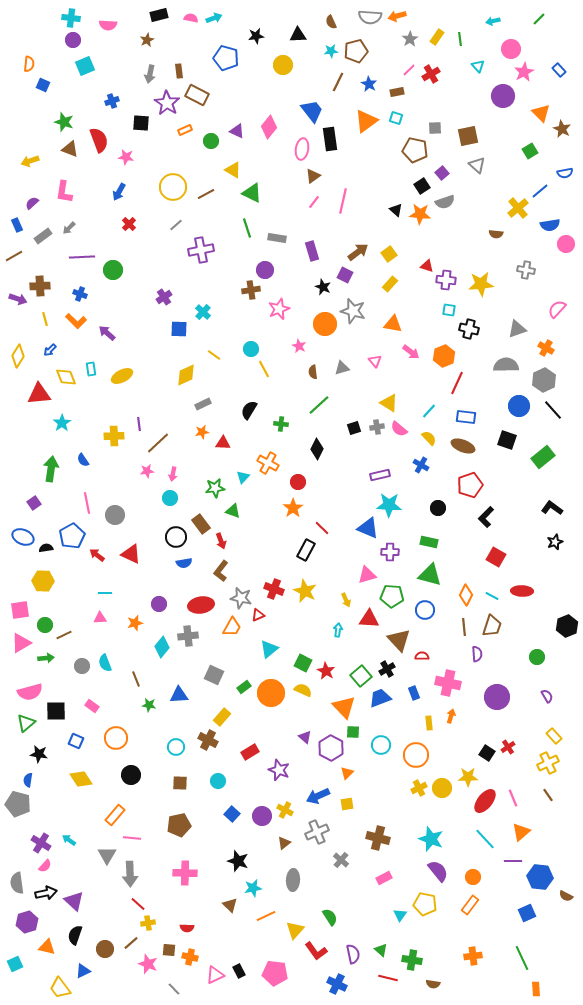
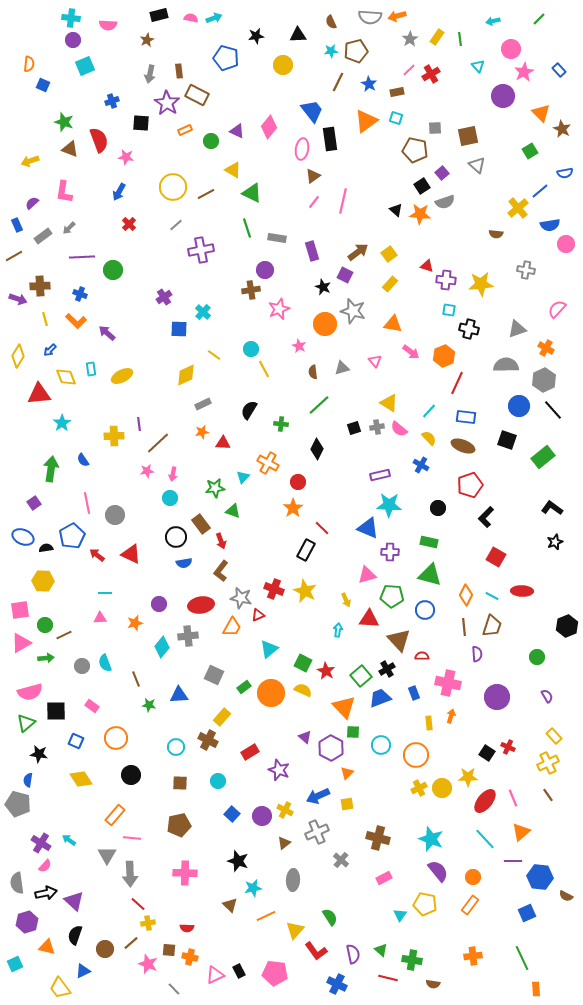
red cross at (508, 747): rotated 32 degrees counterclockwise
